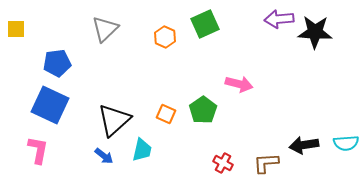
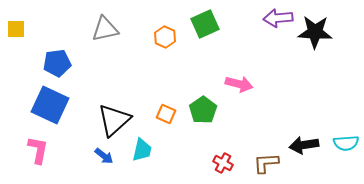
purple arrow: moved 1 px left, 1 px up
gray triangle: rotated 32 degrees clockwise
